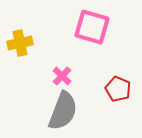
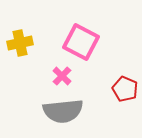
pink square: moved 11 px left, 15 px down; rotated 12 degrees clockwise
red pentagon: moved 7 px right
gray semicircle: rotated 63 degrees clockwise
